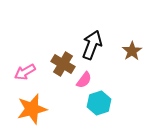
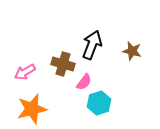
brown star: rotated 24 degrees counterclockwise
brown cross: rotated 15 degrees counterclockwise
pink semicircle: moved 2 px down
